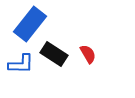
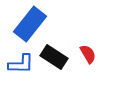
black rectangle: moved 3 px down
